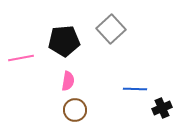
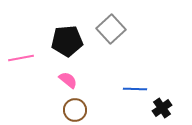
black pentagon: moved 3 px right
pink semicircle: moved 1 px up; rotated 60 degrees counterclockwise
black cross: rotated 12 degrees counterclockwise
